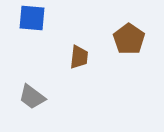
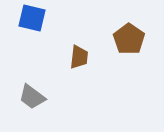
blue square: rotated 8 degrees clockwise
